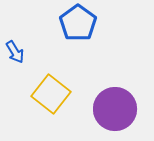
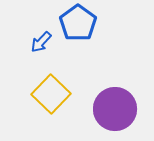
blue arrow: moved 26 px right, 10 px up; rotated 75 degrees clockwise
yellow square: rotated 6 degrees clockwise
